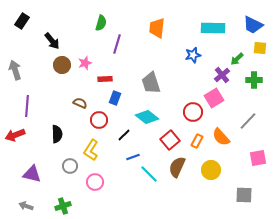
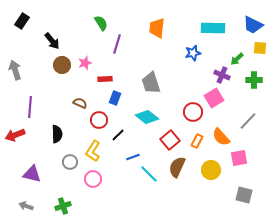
green semicircle at (101, 23): rotated 49 degrees counterclockwise
blue star at (193, 55): moved 2 px up
purple cross at (222, 75): rotated 28 degrees counterclockwise
purple line at (27, 106): moved 3 px right, 1 px down
black line at (124, 135): moved 6 px left
yellow L-shape at (91, 150): moved 2 px right, 1 px down
pink square at (258, 158): moved 19 px left
gray circle at (70, 166): moved 4 px up
pink circle at (95, 182): moved 2 px left, 3 px up
gray square at (244, 195): rotated 12 degrees clockwise
